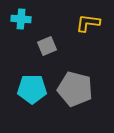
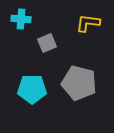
gray square: moved 3 px up
gray pentagon: moved 4 px right, 6 px up
